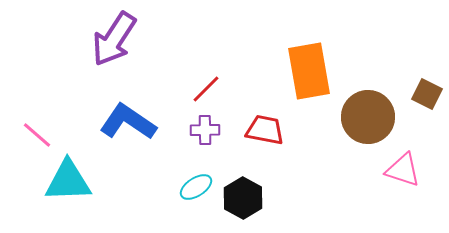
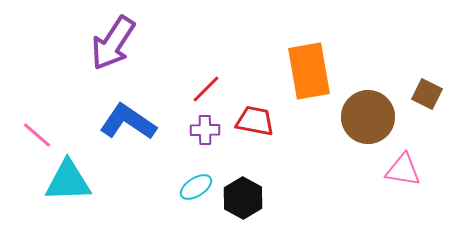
purple arrow: moved 1 px left, 4 px down
red trapezoid: moved 10 px left, 9 px up
pink triangle: rotated 9 degrees counterclockwise
